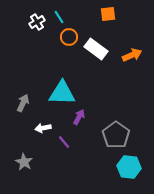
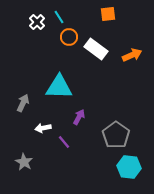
white cross: rotated 14 degrees counterclockwise
cyan triangle: moved 3 px left, 6 px up
